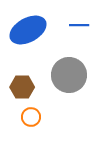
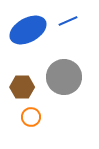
blue line: moved 11 px left, 4 px up; rotated 24 degrees counterclockwise
gray circle: moved 5 px left, 2 px down
